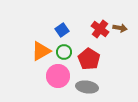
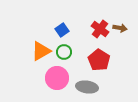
red pentagon: moved 10 px right, 1 px down
pink circle: moved 1 px left, 2 px down
